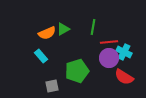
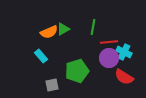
orange semicircle: moved 2 px right, 1 px up
gray square: moved 1 px up
